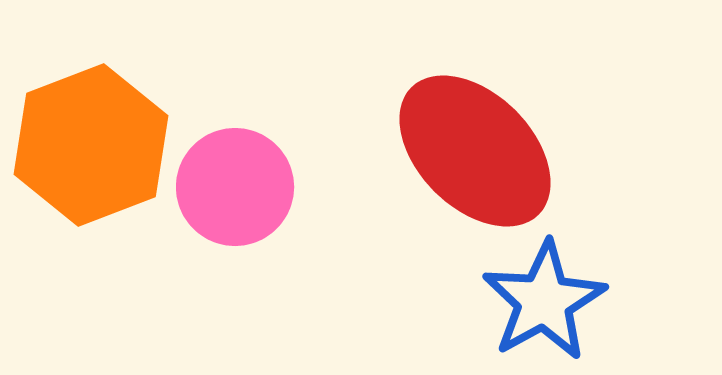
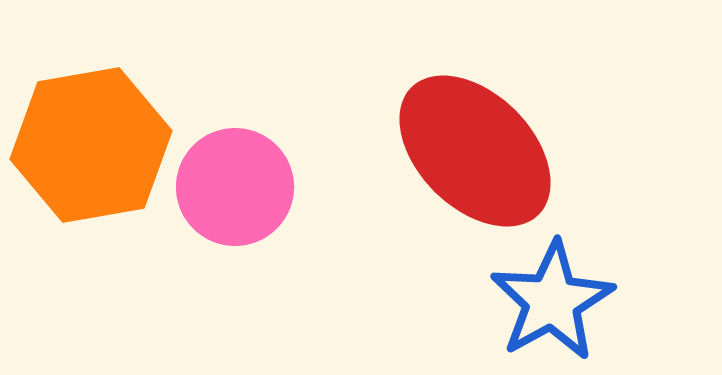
orange hexagon: rotated 11 degrees clockwise
blue star: moved 8 px right
